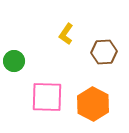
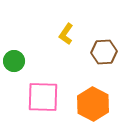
pink square: moved 4 px left
